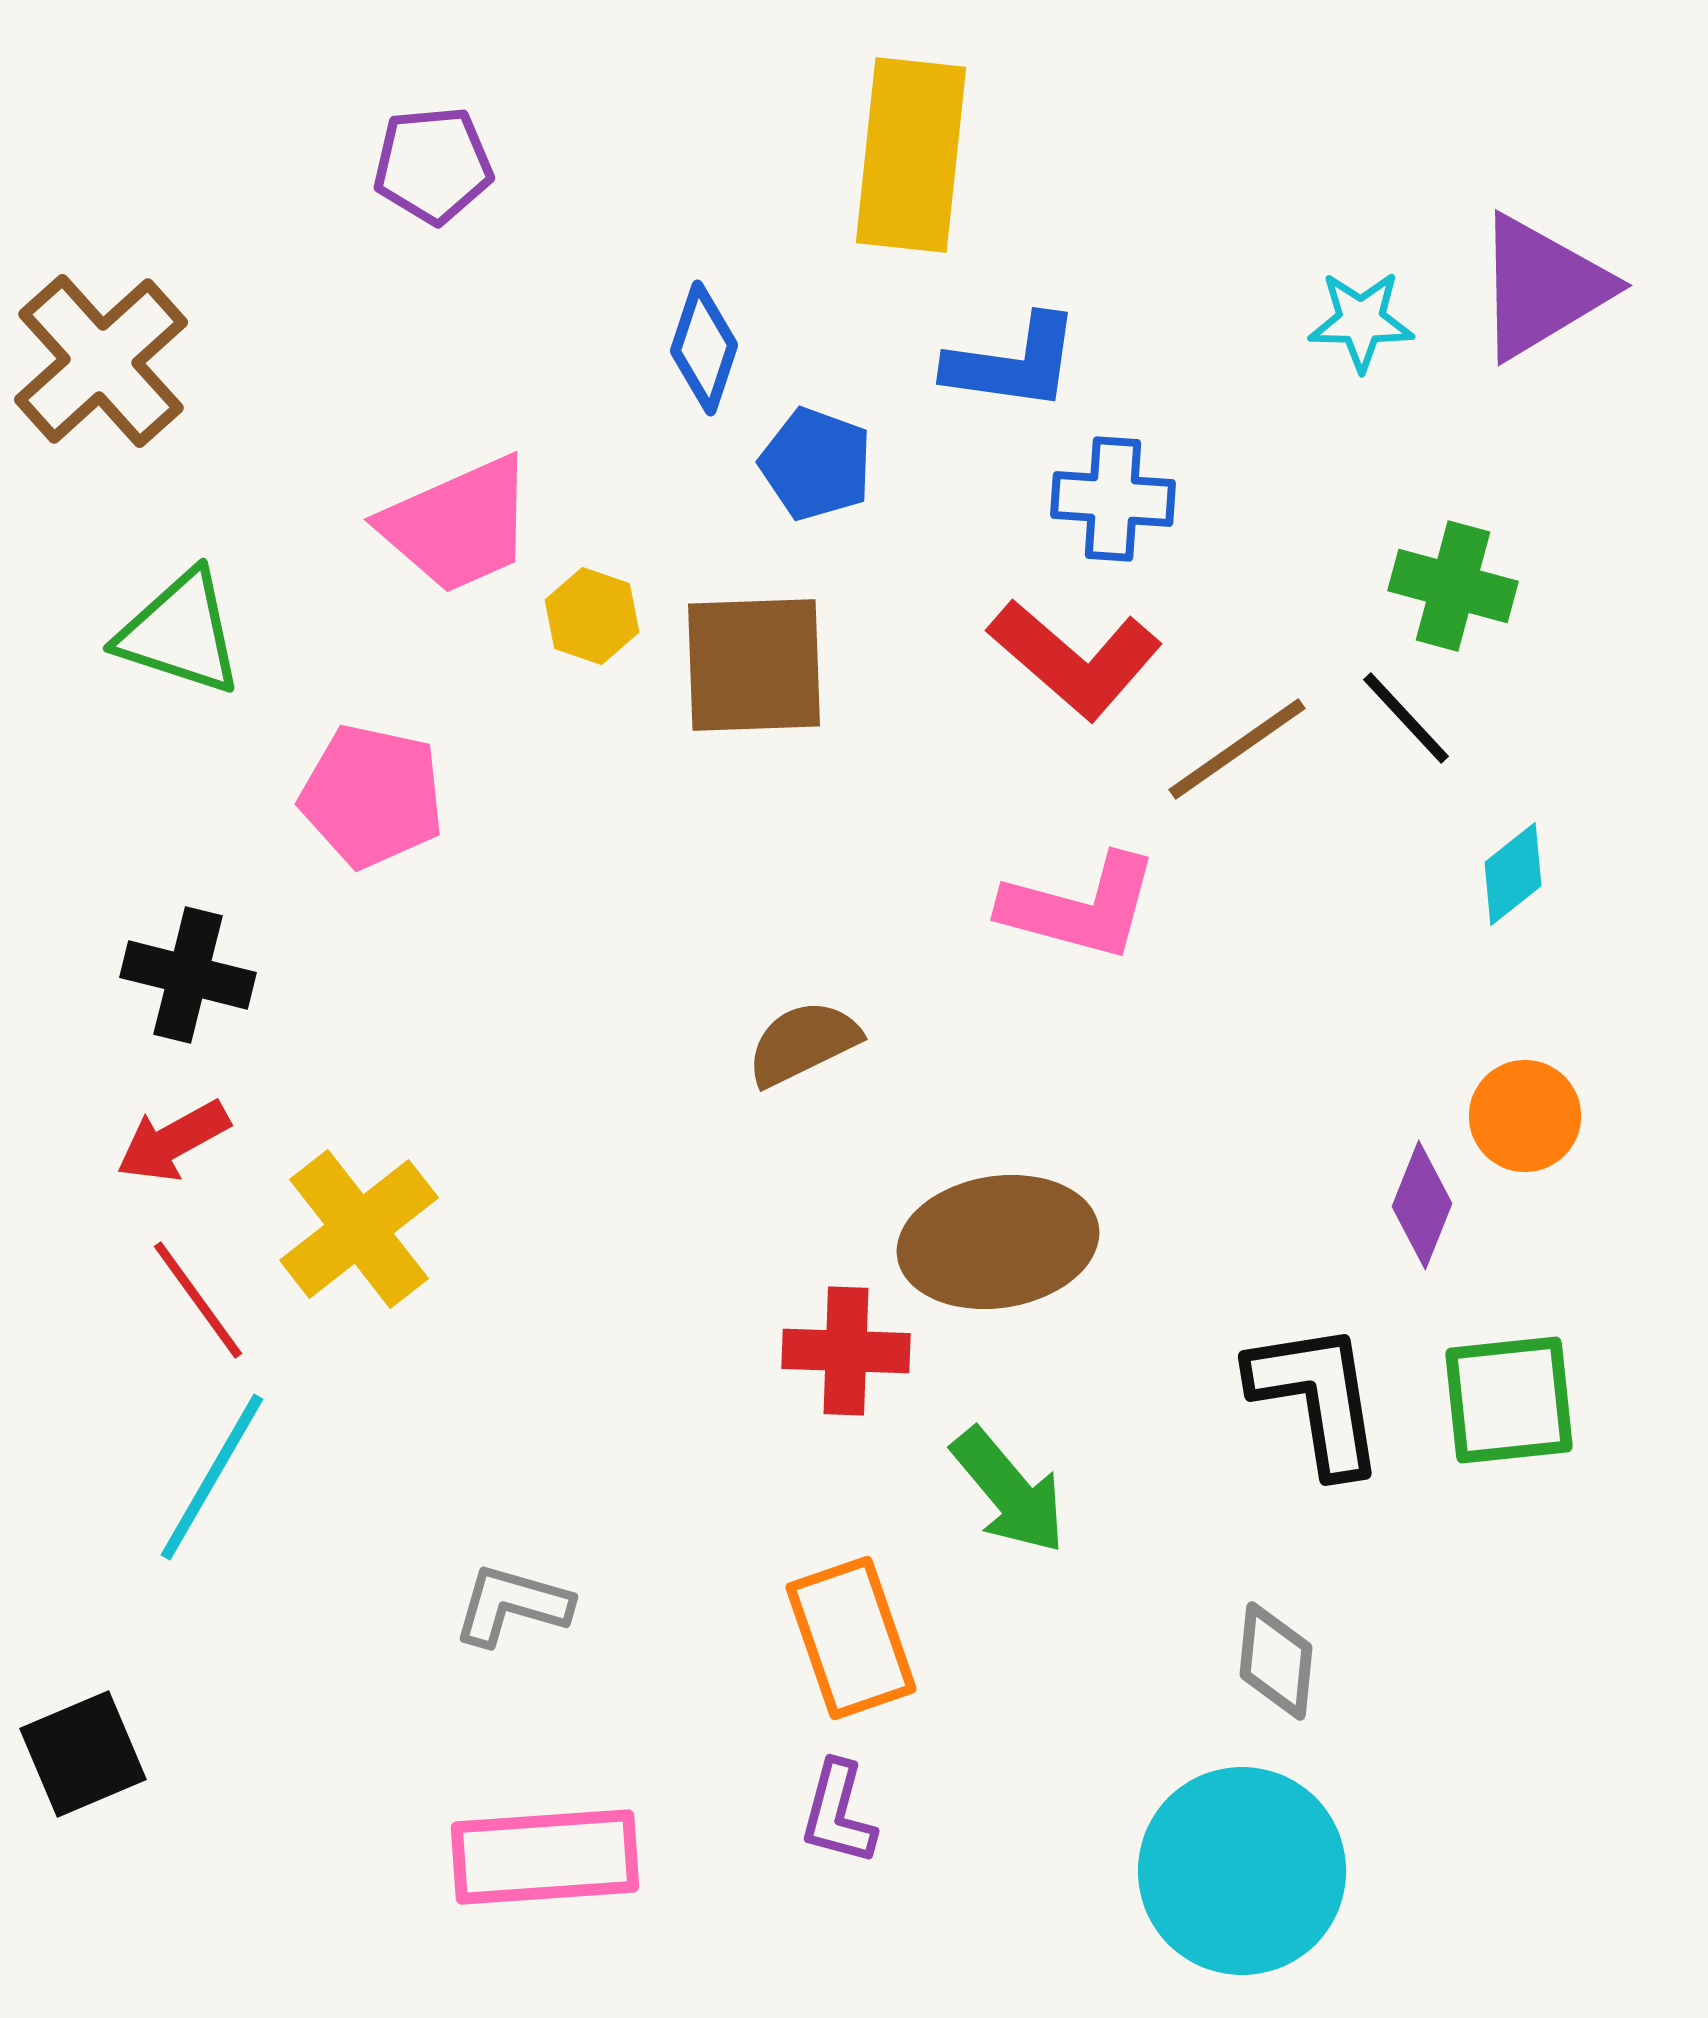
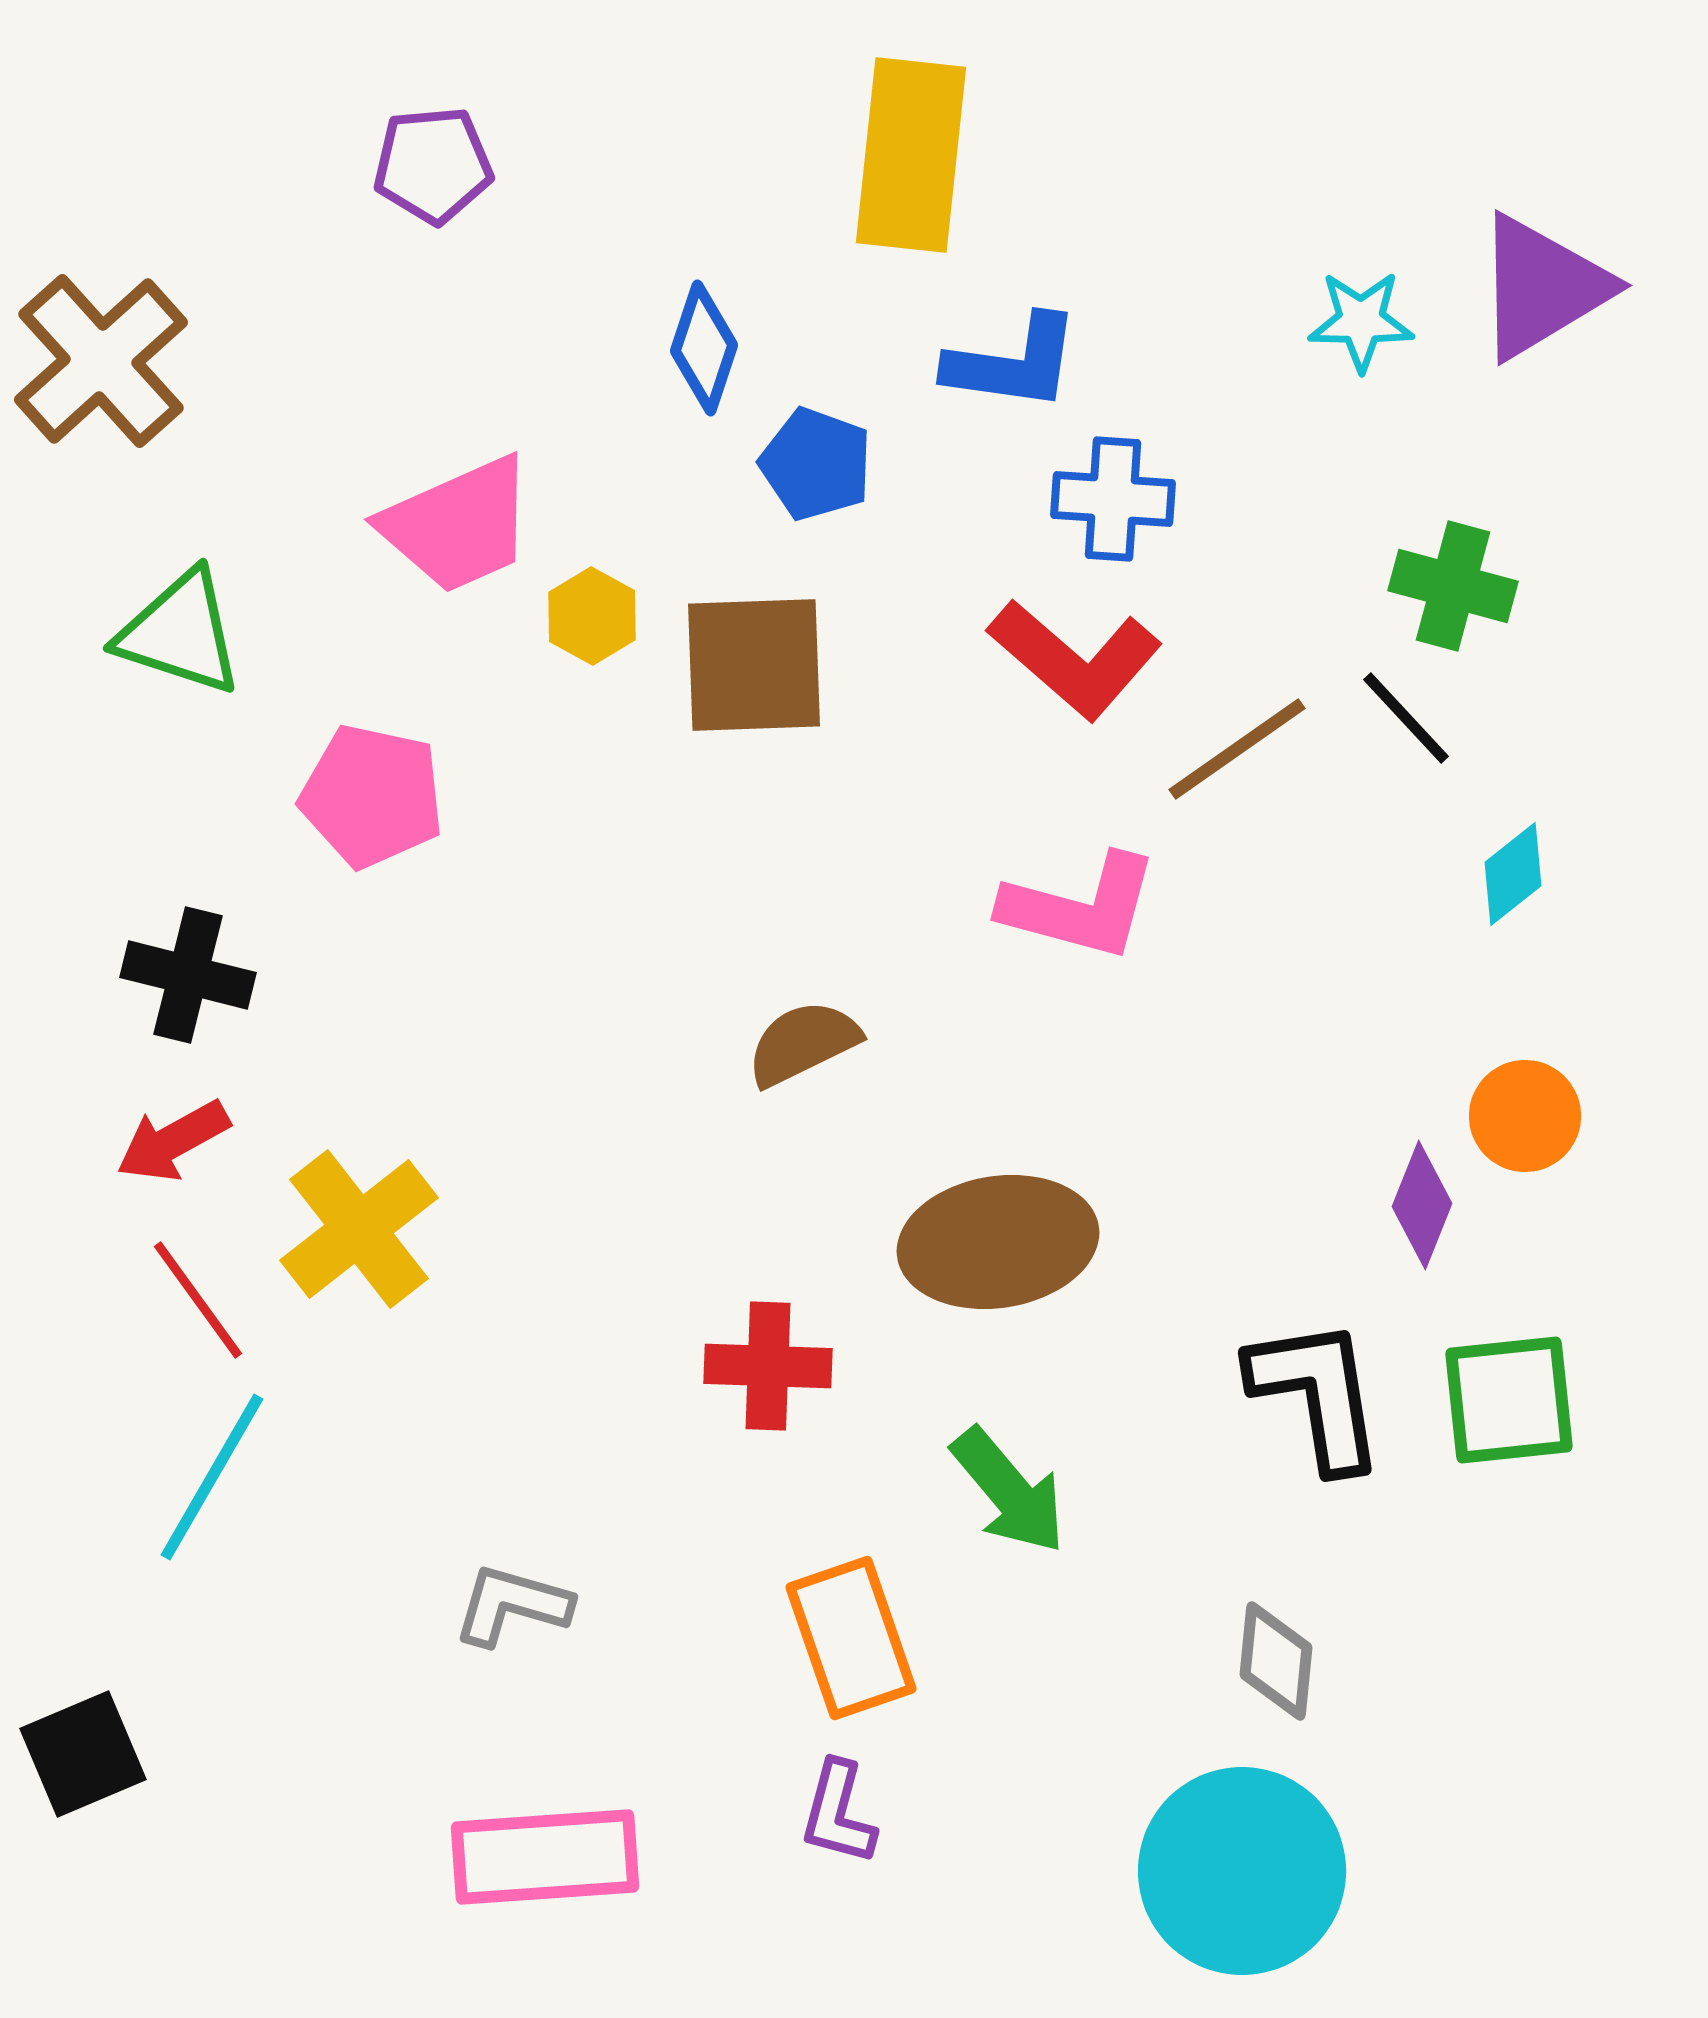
yellow hexagon: rotated 10 degrees clockwise
red cross: moved 78 px left, 15 px down
black L-shape: moved 4 px up
